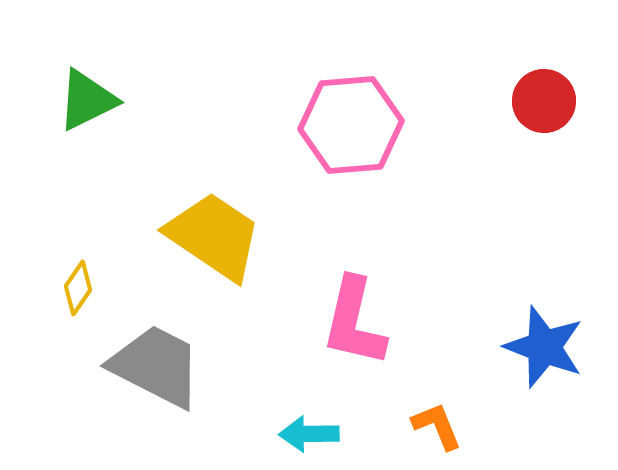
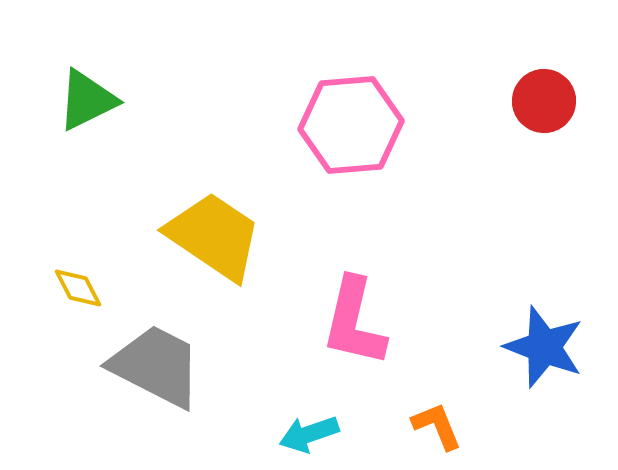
yellow diamond: rotated 62 degrees counterclockwise
cyan arrow: rotated 18 degrees counterclockwise
